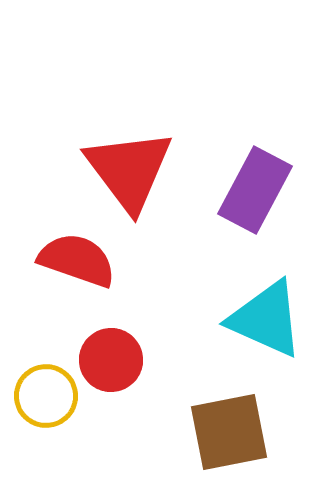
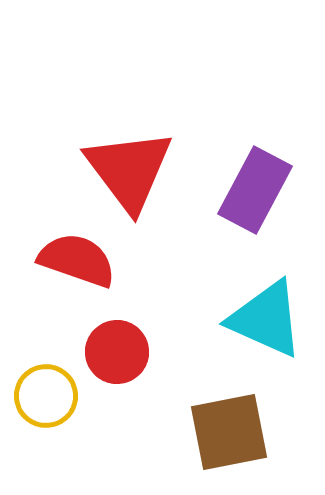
red circle: moved 6 px right, 8 px up
